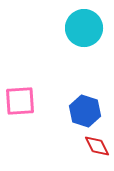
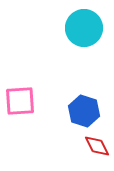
blue hexagon: moved 1 px left
